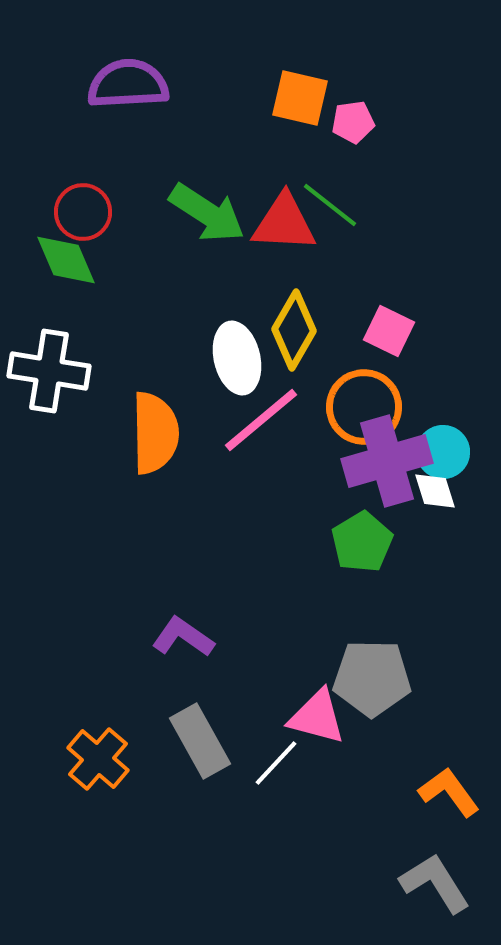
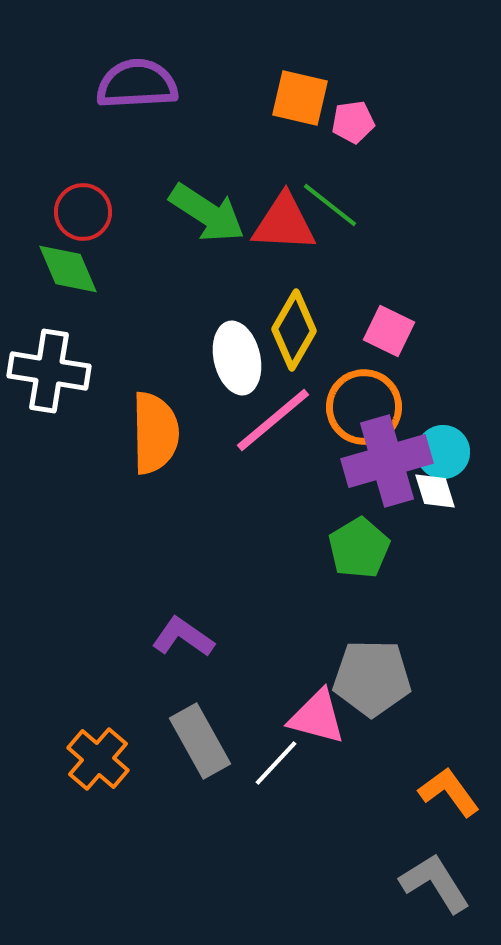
purple semicircle: moved 9 px right
green diamond: moved 2 px right, 9 px down
pink line: moved 12 px right
green pentagon: moved 3 px left, 6 px down
